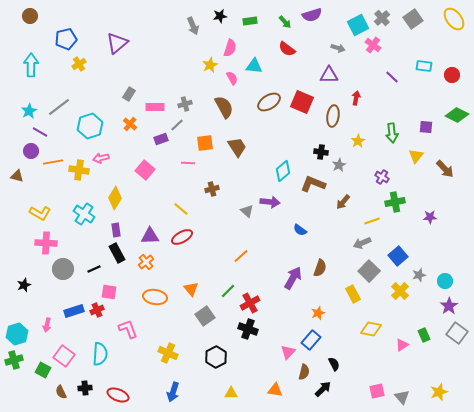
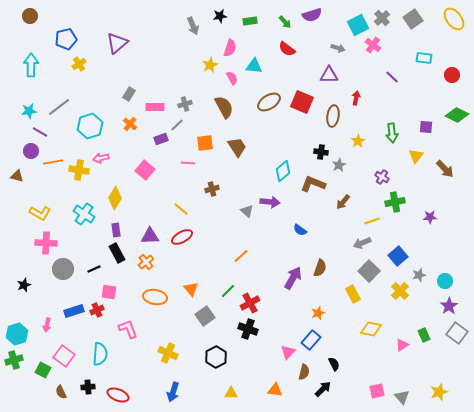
cyan rectangle at (424, 66): moved 8 px up
cyan star at (29, 111): rotated 21 degrees clockwise
black cross at (85, 388): moved 3 px right, 1 px up
